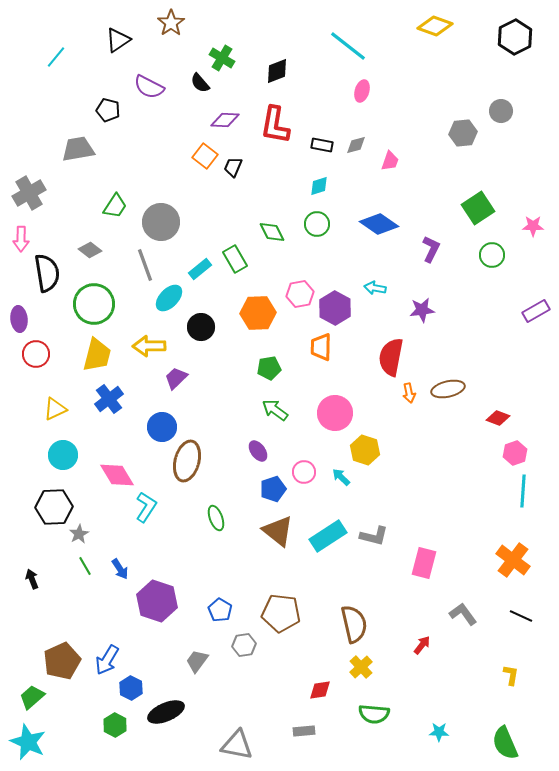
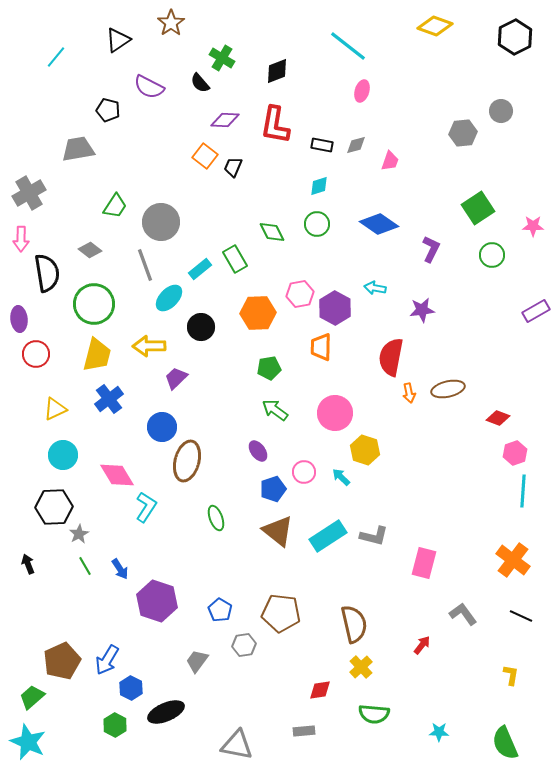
black arrow at (32, 579): moved 4 px left, 15 px up
